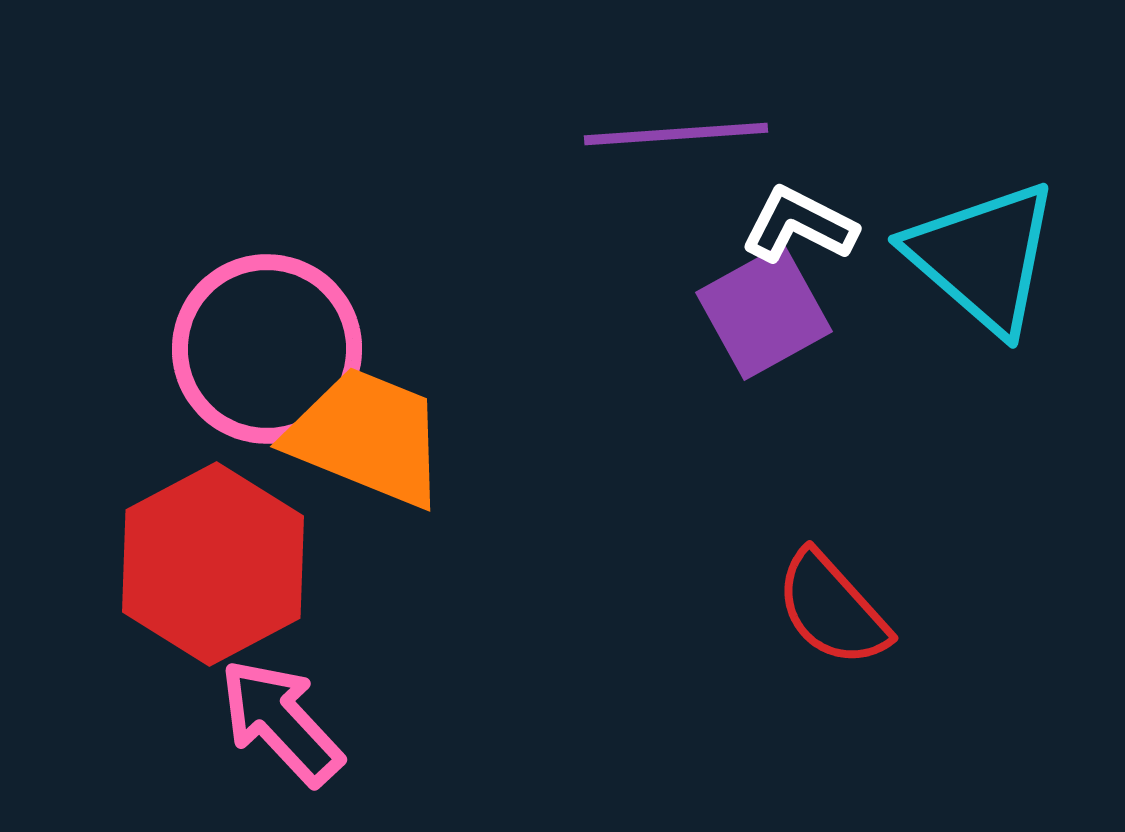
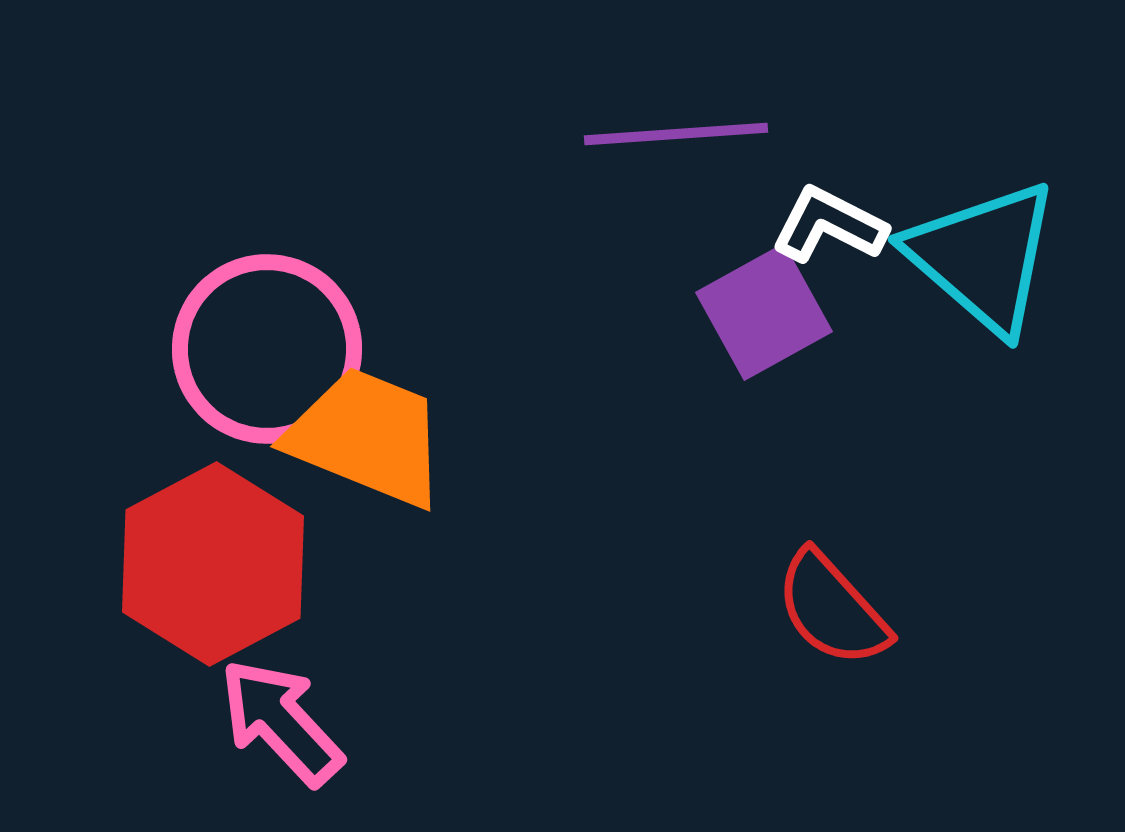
white L-shape: moved 30 px right
